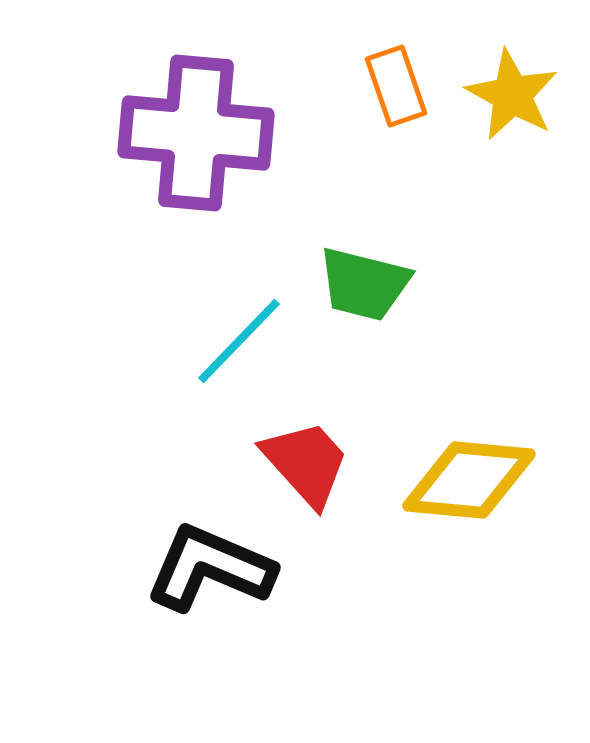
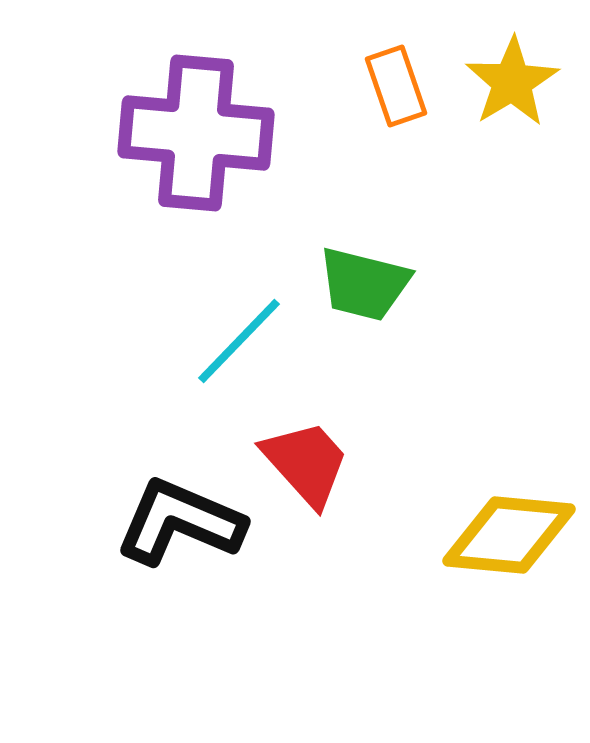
yellow star: moved 13 px up; rotated 12 degrees clockwise
yellow diamond: moved 40 px right, 55 px down
black L-shape: moved 30 px left, 46 px up
